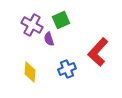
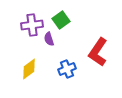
green square: rotated 12 degrees counterclockwise
purple cross: rotated 35 degrees counterclockwise
red L-shape: rotated 8 degrees counterclockwise
yellow diamond: moved 1 px left, 3 px up; rotated 50 degrees clockwise
